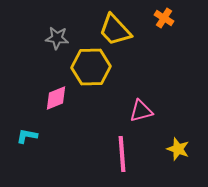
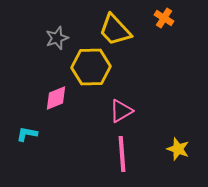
gray star: rotated 25 degrees counterclockwise
pink triangle: moved 20 px left; rotated 15 degrees counterclockwise
cyan L-shape: moved 2 px up
